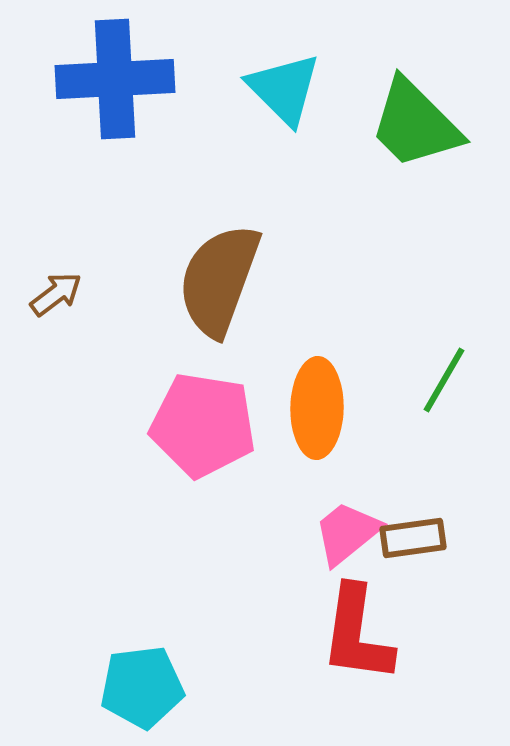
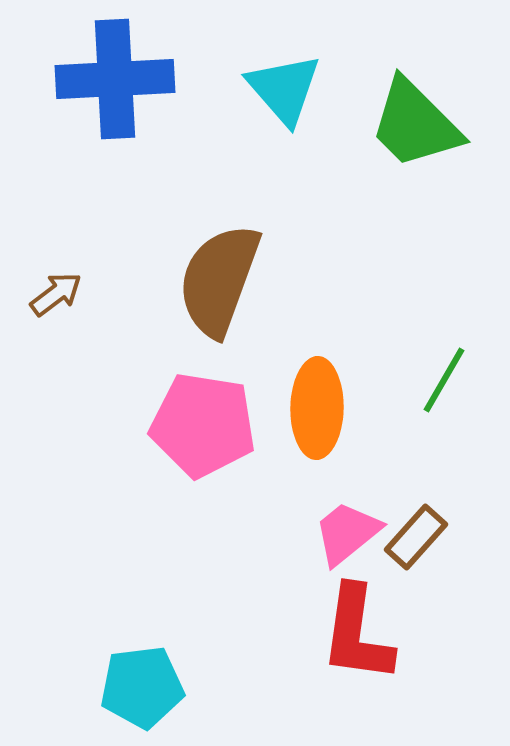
cyan triangle: rotated 4 degrees clockwise
brown rectangle: moved 3 px right, 1 px up; rotated 40 degrees counterclockwise
